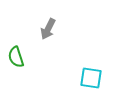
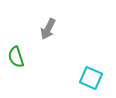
cyan square: rotated 15 degrees clockwise
